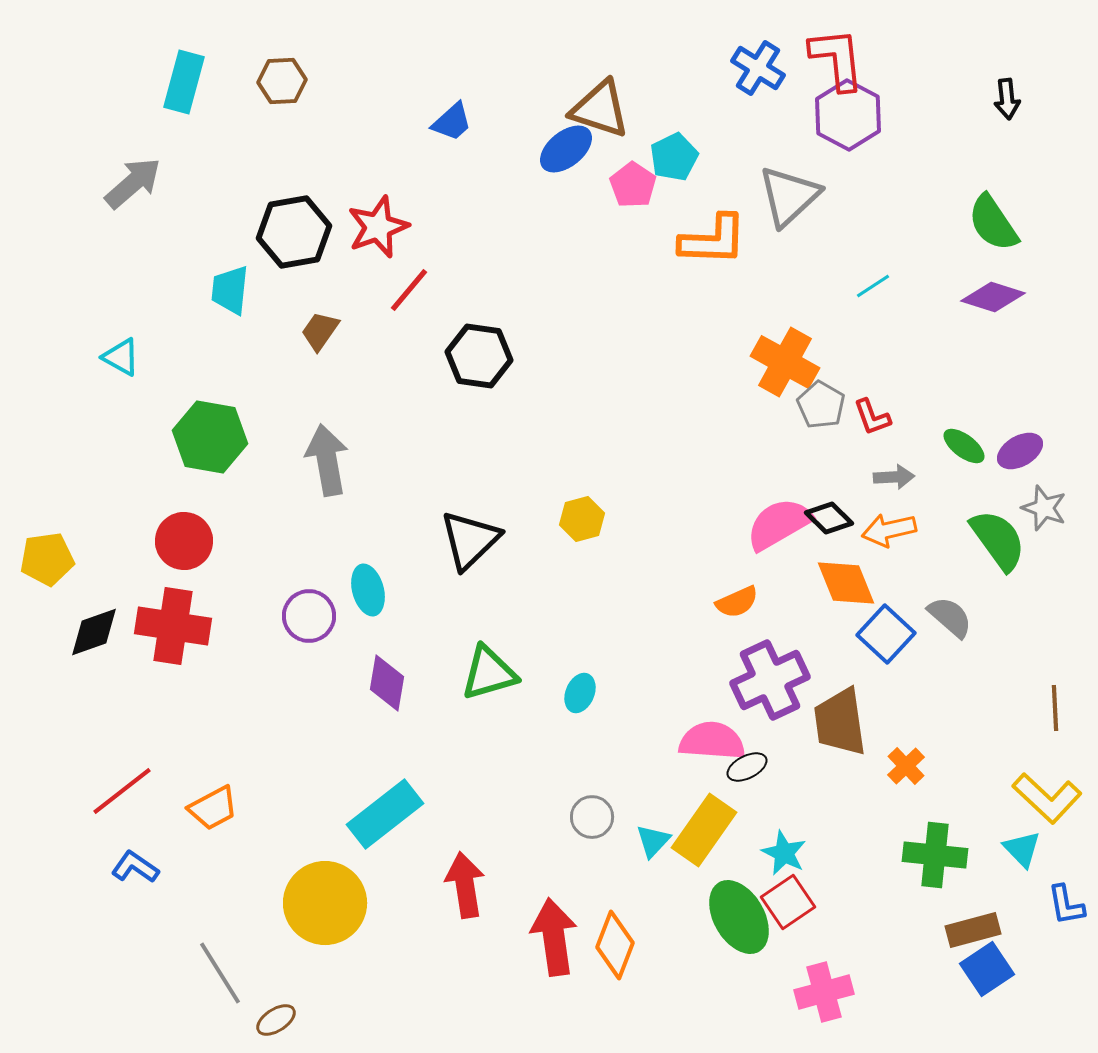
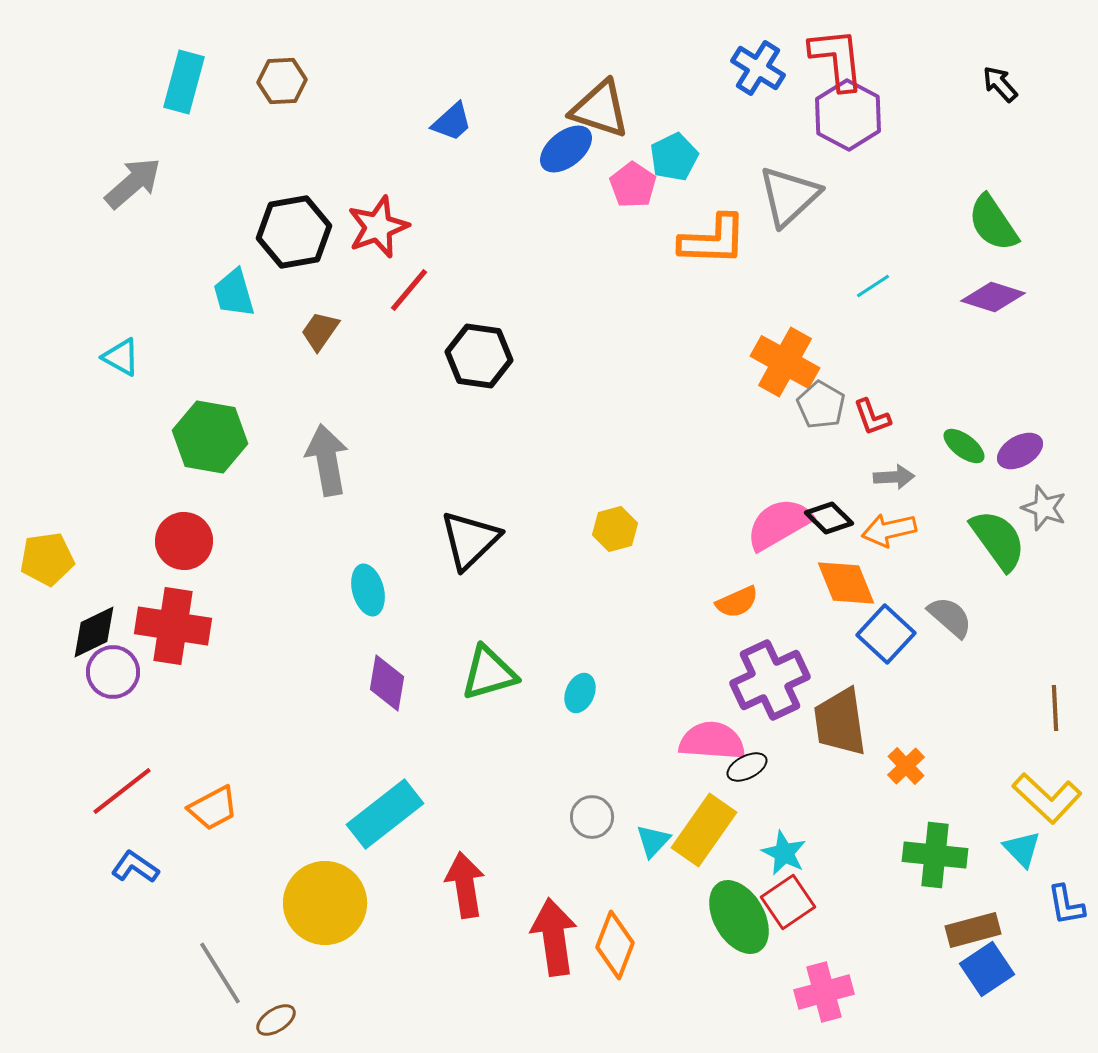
black arrow at (1007, 99): moved 7 px left, 15 px up; rotated 144 degrees clockwise
cyan trapezoid at (230, 290): moved 4 px right, 3 px down; rotated 22 degrees counterclockwise
yellow hexagon at (582, 519): moved 33 px right, 10 px down
purple circle at (309, 616): moved 196 px left, 56 px down
black diamond at (94, 632): rotated 6 degrees counterclockwise
